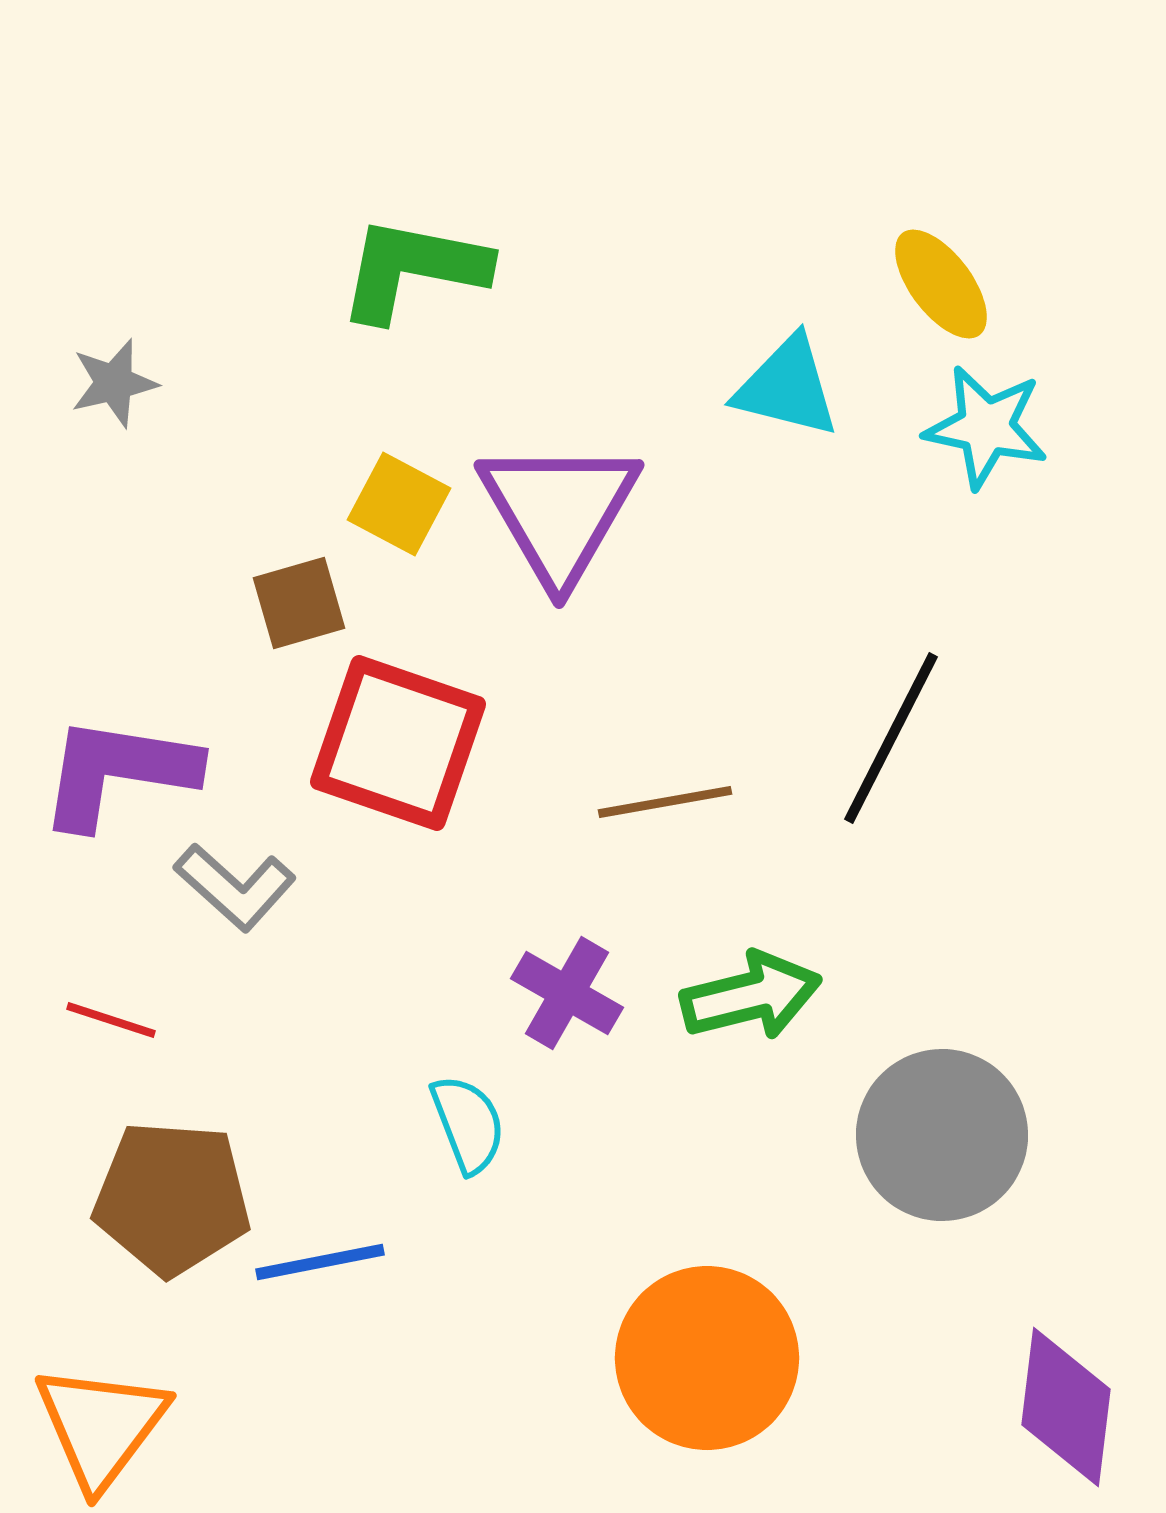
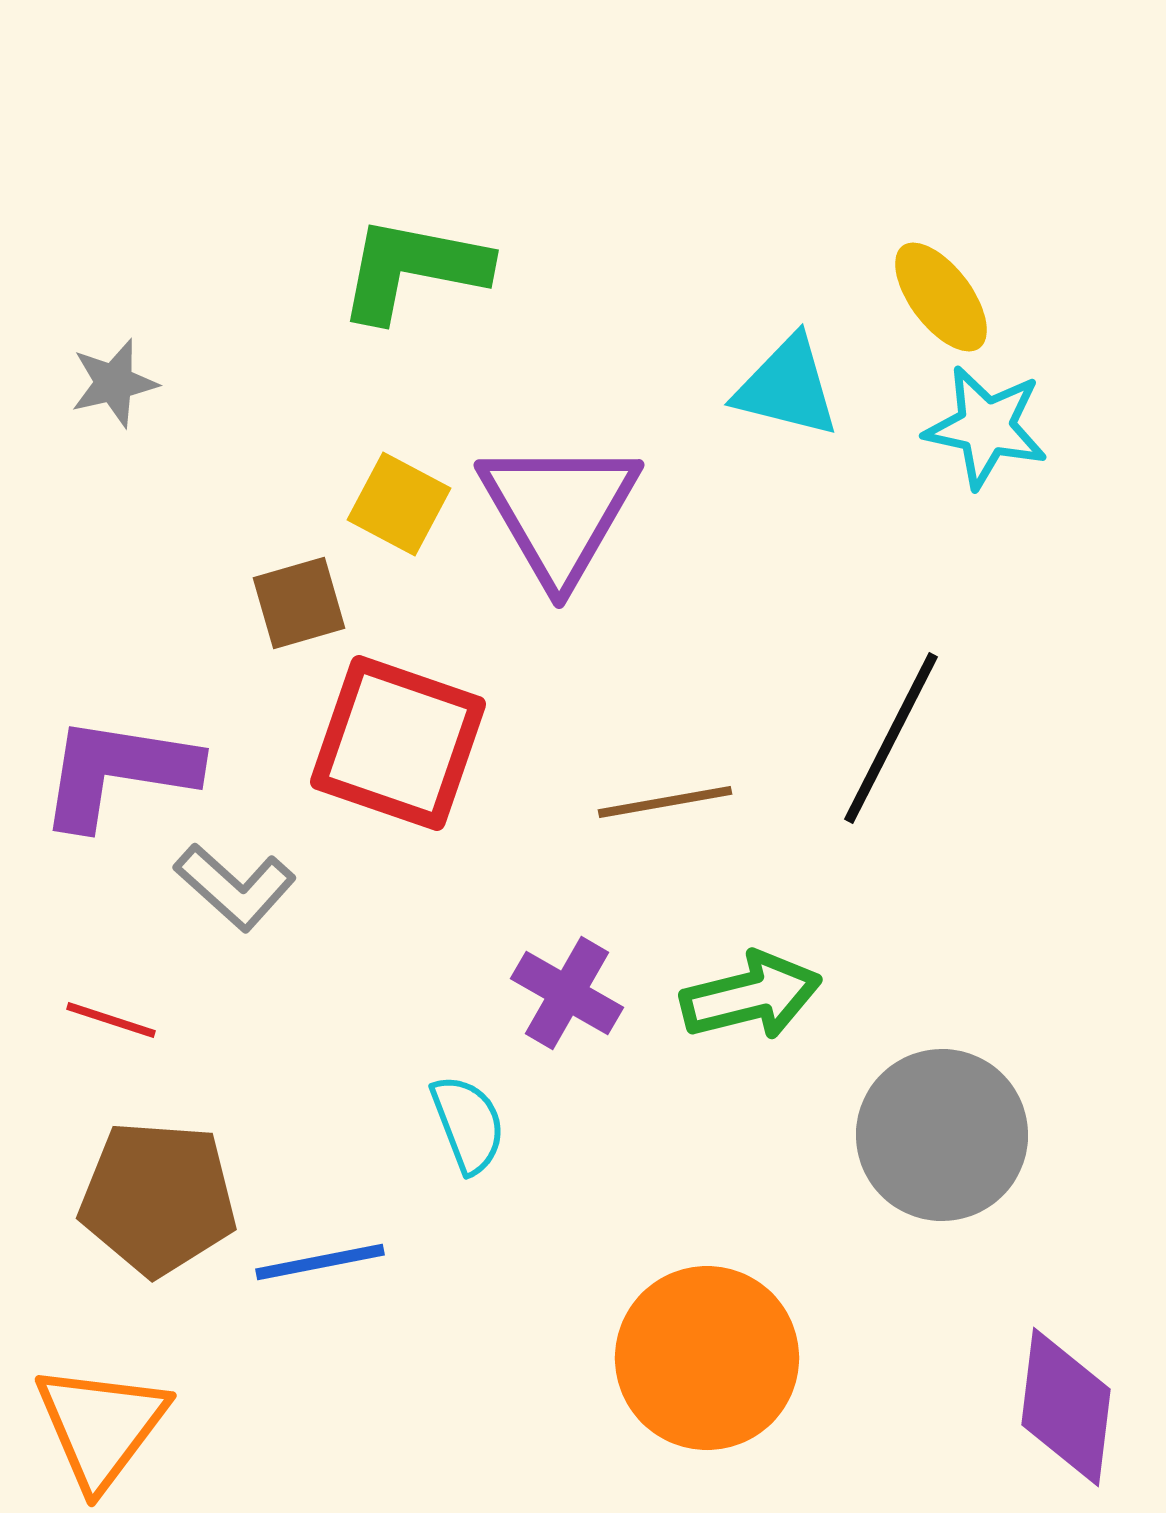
yellow ellipse: moved 13 px down
brown pentagon: moved 14 px left
